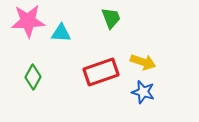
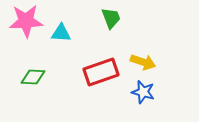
pink star: moved 2 px left
green diamond: rotated 65 degrees clockwise
